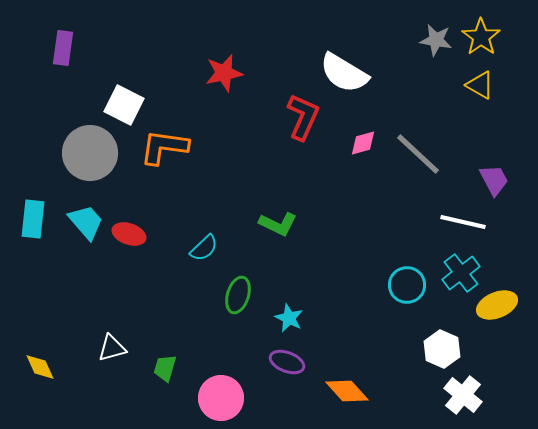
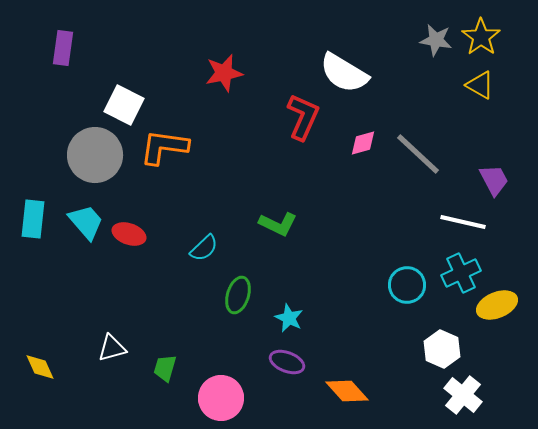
gray circle: moved 5 px right, 2 px down
cyan cross: rotated 12 degrees clockwise
